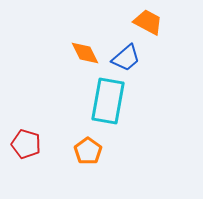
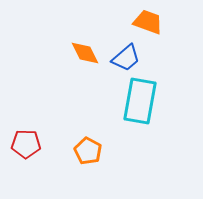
orange trapezoid: rotated 8 degrees counterclockwise
cyan rectangle: moved 32 px right
red pentagon: rotated 16 degrees counterclockwise
orange pentagon: rotated 8 degrees counterclockwise
